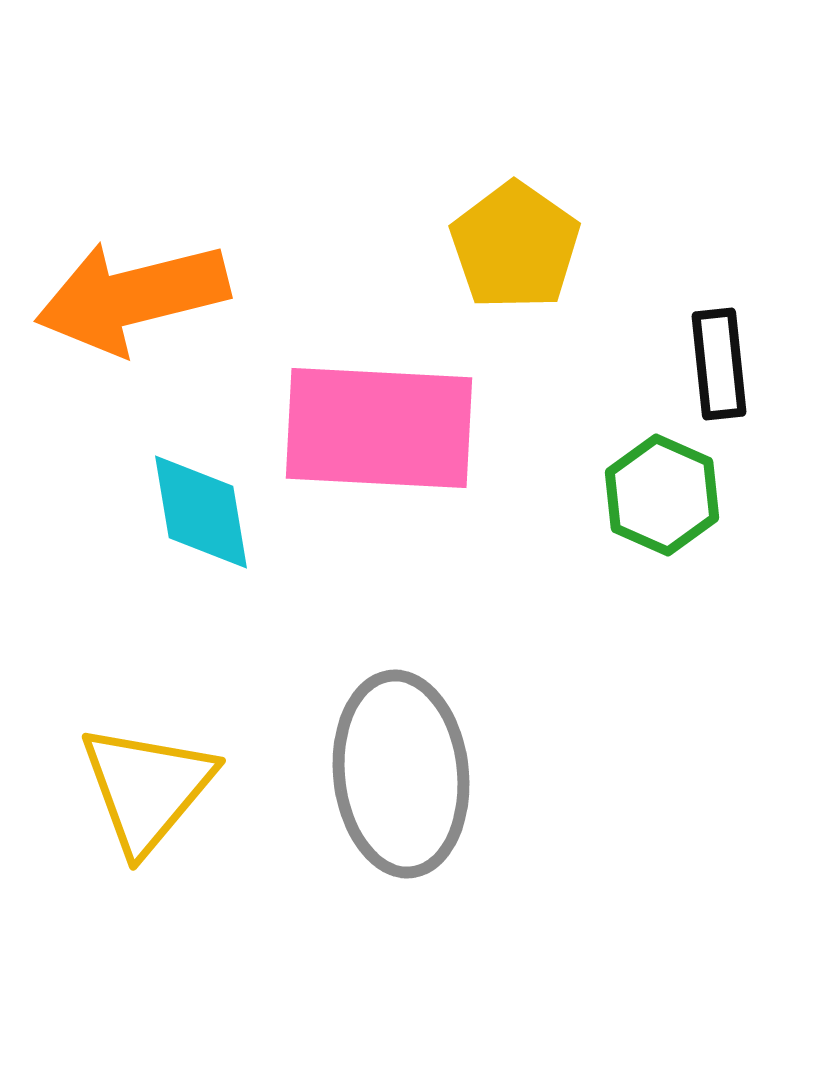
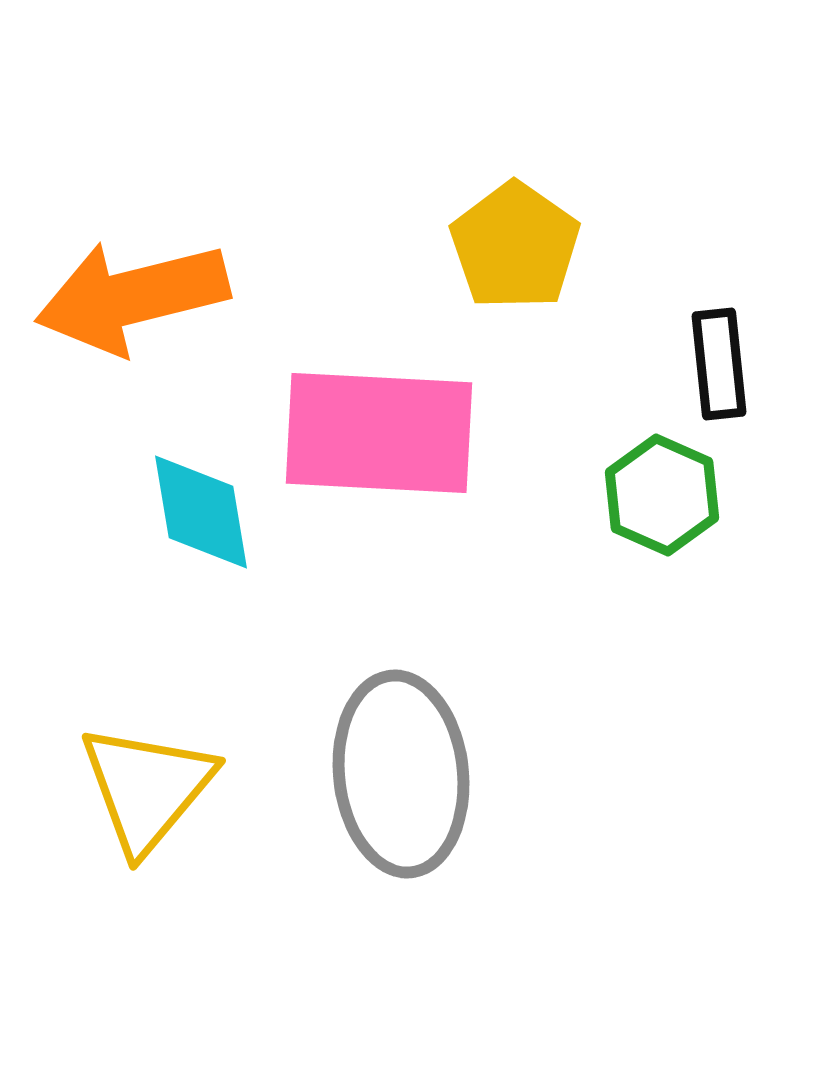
pink rectangle: moved 5 px down
